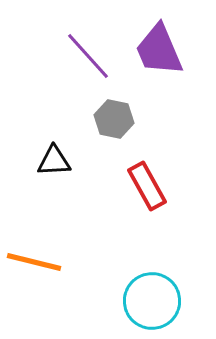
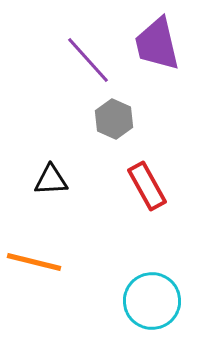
purple trapezoid: moved 2 px left, 6 px up; rotated 10 degrees clockwise
purple line: moved 4 px down
gray hexagon: rotated 12 degrees clockwise
black triangle: moved 3 px left, 19 px down
